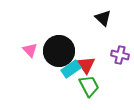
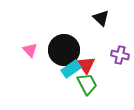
black triangle: moved 2 px left
black circle: moved 5 px right, 1 px up
green trapezoid: moved 2 px left, 2 px up
